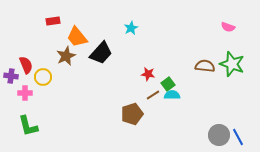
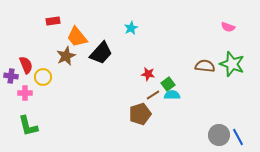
brown pentagon: moved 8 px right
